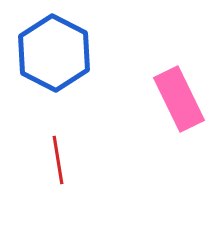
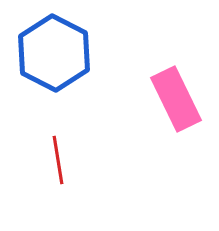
pink rectangle: moved 3 px left
